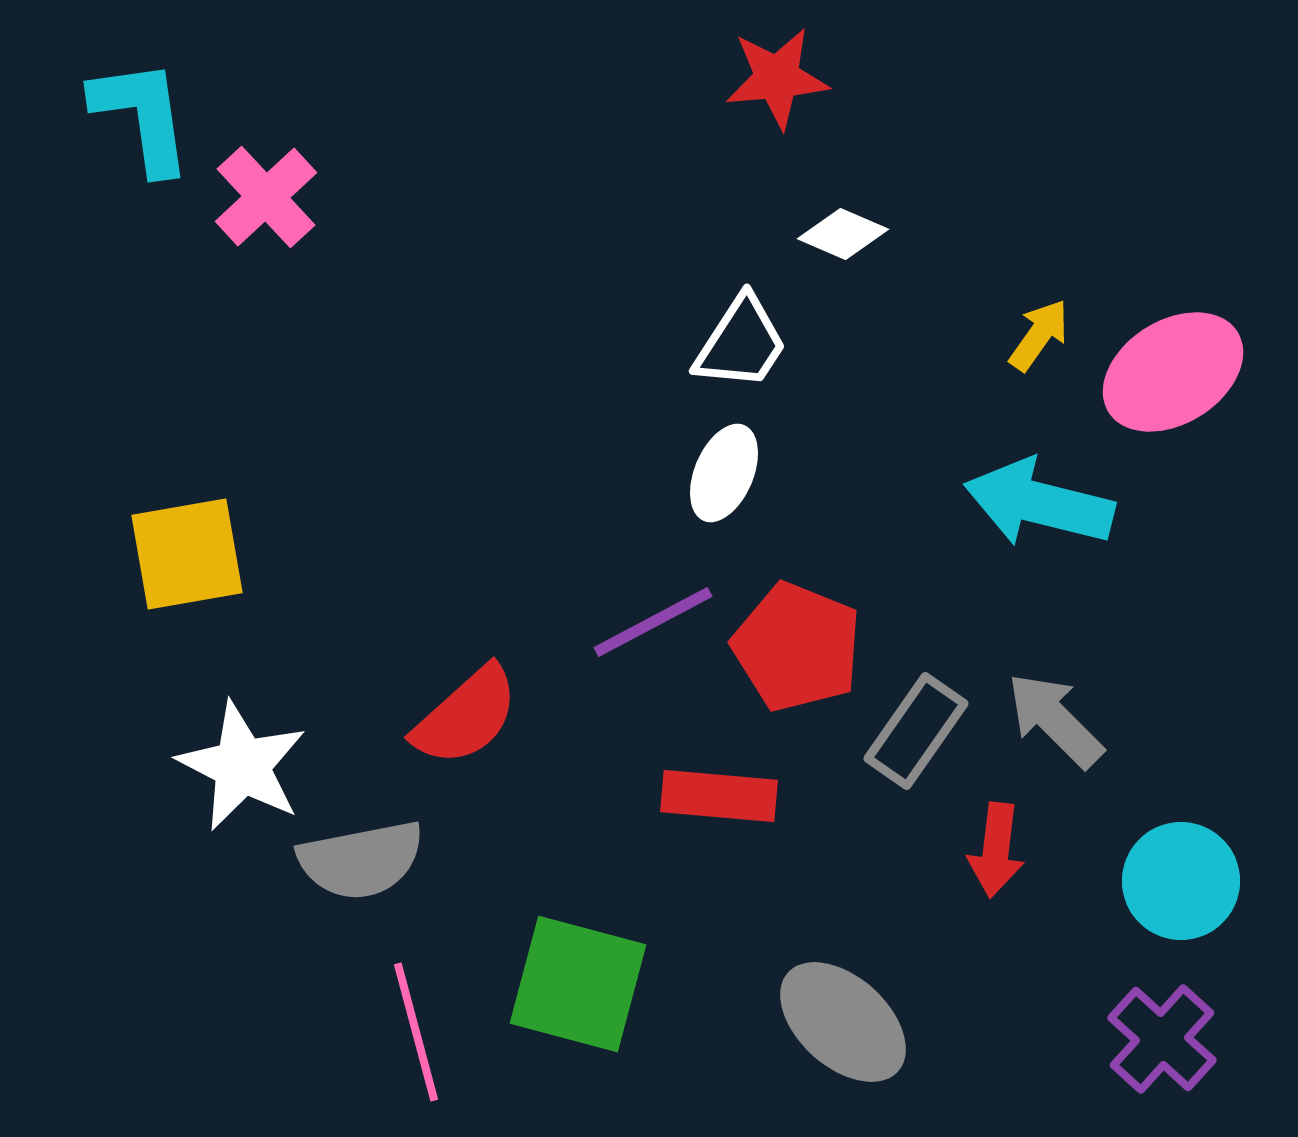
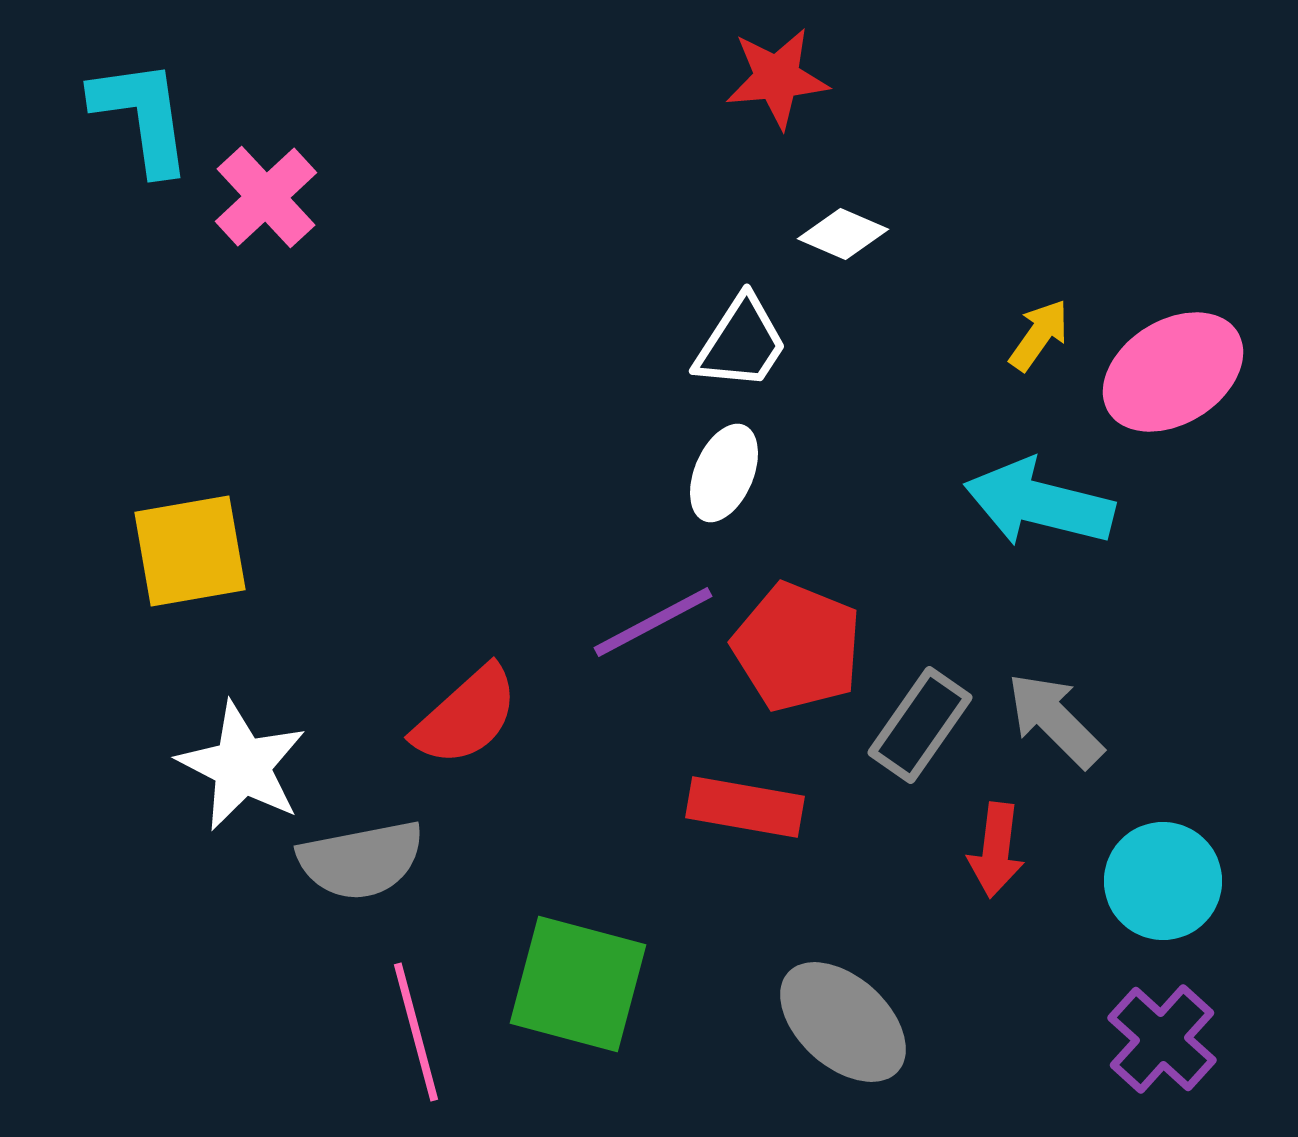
yellow square: moved 3 px right, 3 px up
gray rectangle: moved 4 px right, 6 px up
red rectangle: moved 26 px right, 11 px down; rotated 5 degrees clockwise
cyan circle: moved 18 px left
